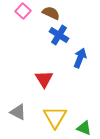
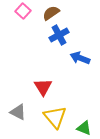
brown semicircle: rotated 60 degrees counterclockwise
blue cross: rotated 30 degrees clockwise
blue arrow: rotated 90 degrees counterclockwise
red triangle: moved 1 px left, 8 px down
yellow triangle: rotated 10 degrees counterclockwise
